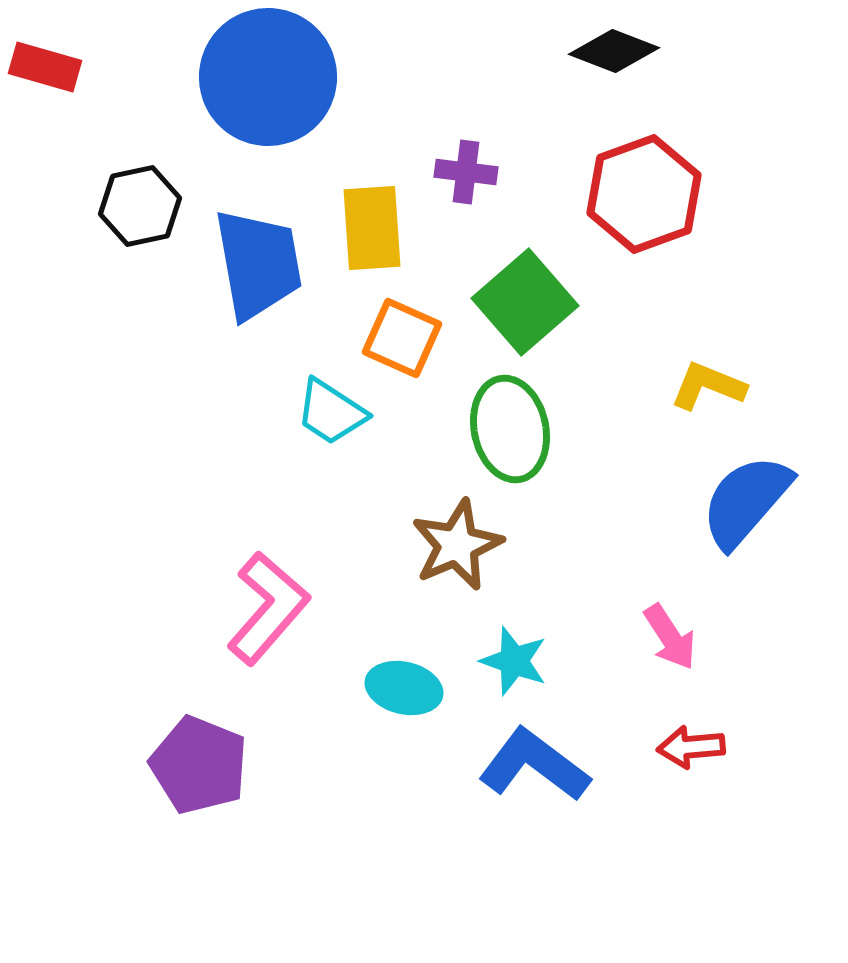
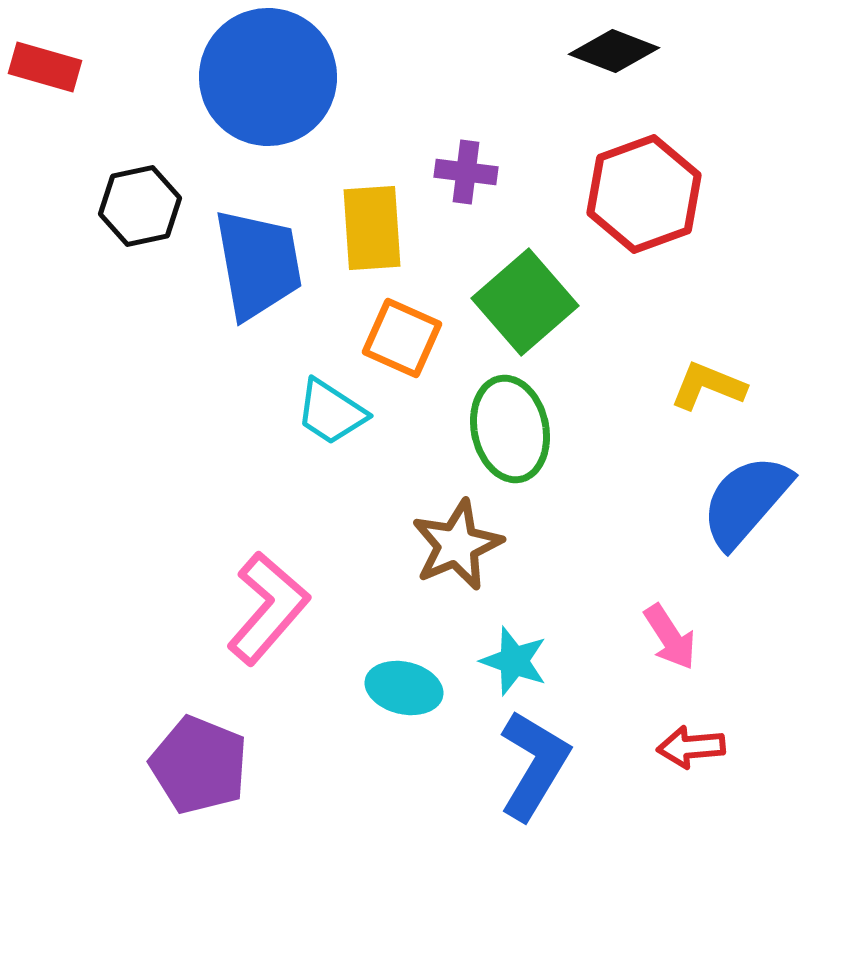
blue L-shape: rotated 84 degrees clockwise
